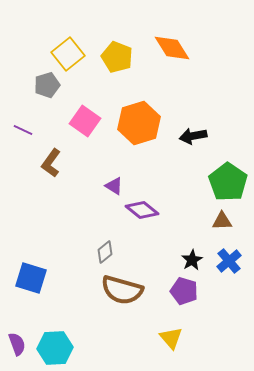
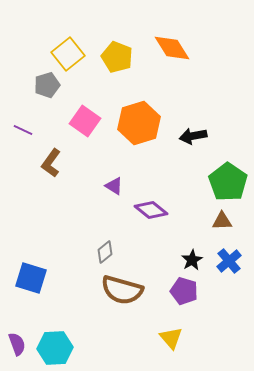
purple diamond: moved 9 px right
